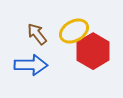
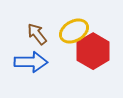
blue arrow: moved 3 px up
